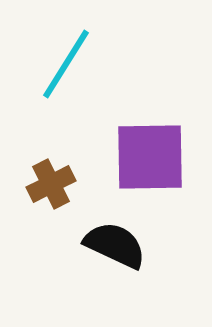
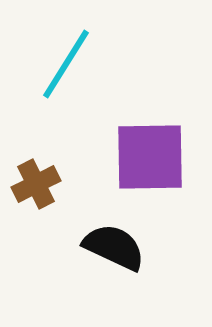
brown cross: moved 15 px left
black semicircle: moved 1 px left, 2 px down
